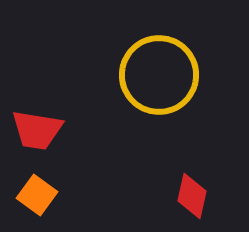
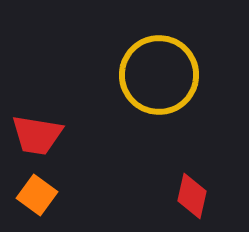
red trapezoid: moved 5 px down
